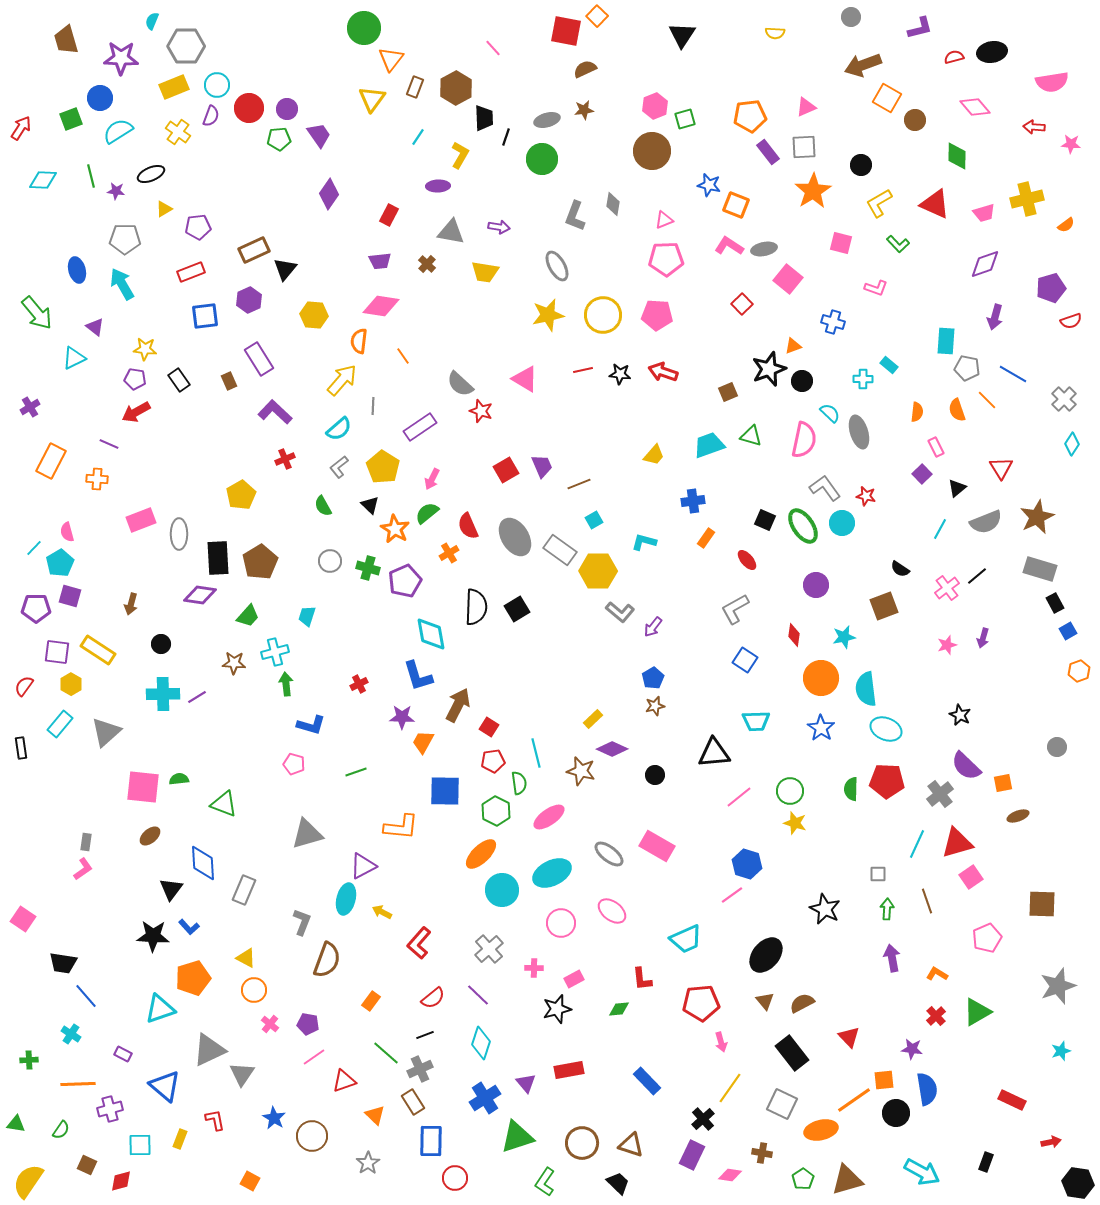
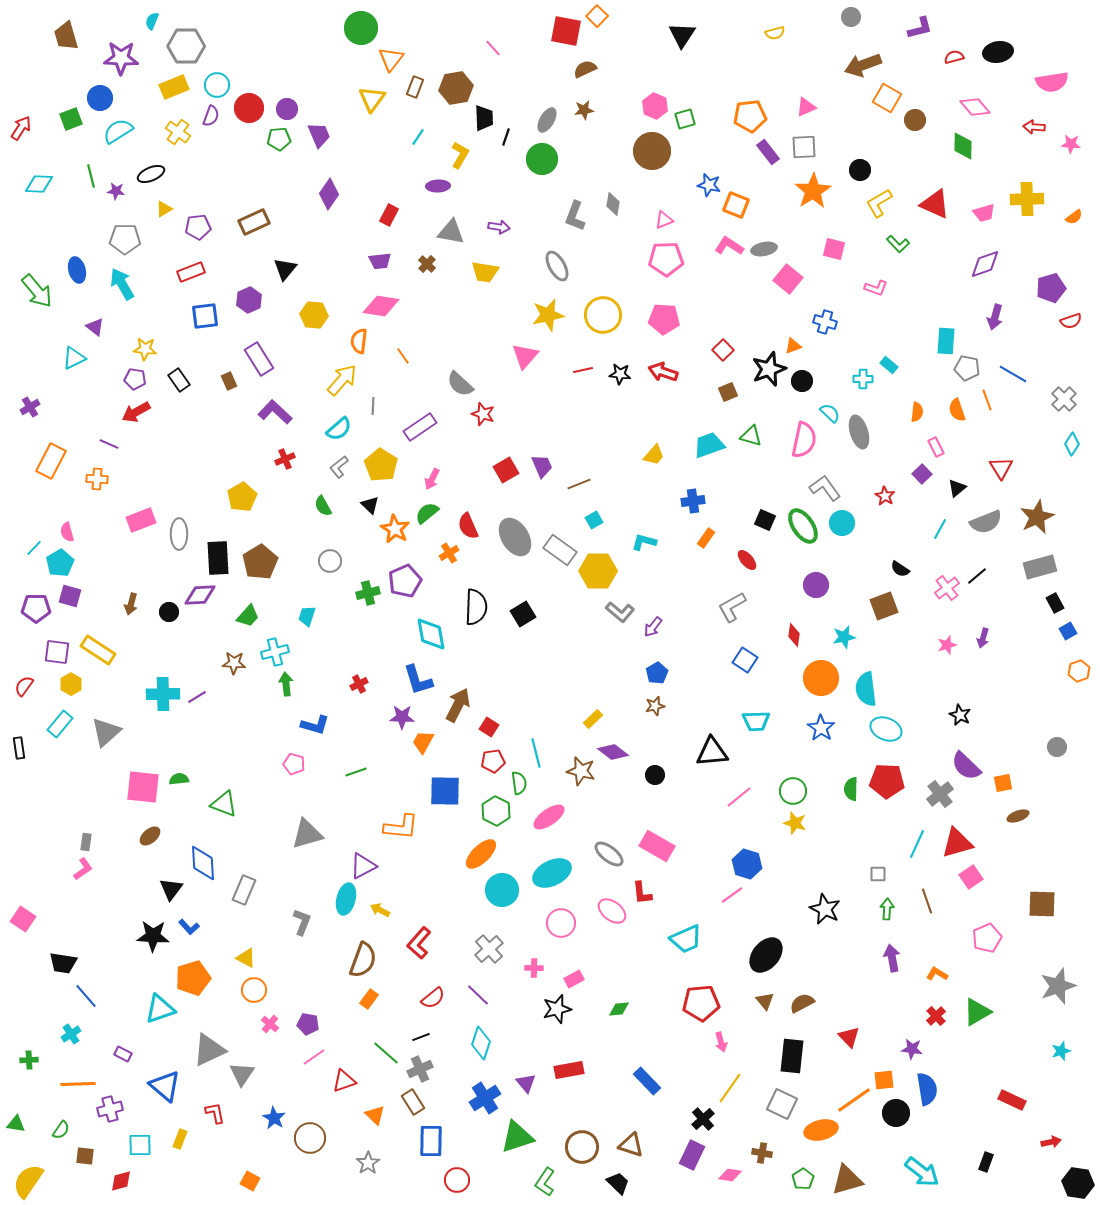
green circle at (364, 28): moved 3 px left
yellow semicircle at (775, 33): rotated 18 degrees counterclockwise
brown trapezoid at (66, 40): moved 4 px up
black ellipse at (992, 52): moved 6 px right
brown hexagon at (456, 88): rotated 20 degrees clockwise
pink hexagon at (655, 106): rotated 15 degrees counterclockwise
gray ellipse at (547, 120): rotated 45 degrees counterclockwise
purple trapezoid at (319, 135): rotated 12 degrees clockwise
green diamond at (957, 156): moved 6 px right, 10 px up
black circle at (861, 165): moved 1 px left, 5 px down
cyan diamond at (43, 180): moved 4 px left, 4 px down
yellow cross at (1027, 199): rotated 12 degrees clockwise
orange semicircle at (1066, 225): moved 8 px right, 8 px up
pink square at (841, 243): moved 7 px left, 6 px down
brown rectangle at (254, 250): moved 28 px up
red square at (742, 304): moved 19 px left, 46 px down
green arrow at (37, 313): moved 22 px up
pink pentagon at (657, 315): moved 7 px right, 4 px down
blue cross at (833, 322): moved 8 px left
pink triangle at (525, 379): moved 23 px up; rotated 40 degrees clockwise
orange line at (987, 400): rotated 25 degrees clockwise
red star at (481, 411): moved 2 px right, 3 px down
yellow pentagon at (383, 467): moved 2 px left, 2 px up
yellow pentagon at (241, 495): moved 1 px right, 2 px down
red star at (866, 496): moved 19 px right; rotated 18 degrees clockwise
green cross at (368, 568): moved 25 px down; rotated 30 degrees counterclockwise
gray rectangle at (1040, 569): moved 2 px up; rotated 32 degrees counterclockwise
purple diamond at (200, 595): rotated 12 degrees counterclockwise
black square at (517, 609): moved 6 px right, 5 px down
gray L-shape at (735, 609): moved 3 px left, 2 px up
black circle at (161, 644): moved 8 px right, 32 px up
blue L-shape at (418, 676): moved 4 px down
blue pentagon at (653, 678): moved 4 px right, 5 px up
blue L-shape at (311, 725): moved 4 px right
black rectangle at (21, 748): moved 2 px left
purple diamond at (612, 749): moved 1 px right, 3 px down; rotated 12 degrees clockwise
black triangle at (714, 753): moved 2 px left, 1 px up
green circle at (790, 791): moved 3 px right
yellow arrow at (382, 912): moved 2 px left, 2 px up
brown semicircle at (327, 960): moved 36 px right
red L-shape at (642, 979): moved 86 px up
orange rectangle at (371, 1001): moved 2 px left, 2 px up
cyan cross at (71, 1034): rotated 24 degrees clockwise
black line at (425, 1035): moved 4 px left, 2 px down
black rectangle at (792, 1053): moved 3 px down; rotated 44 degrees clockwise
red L-shape at (215, 1120): moved 7 px up
brown circle at (312, 1136): moved 2 px left, 2 px down
brown circle at (582, 1143): moved 4 px down
brown square at (87, 1165): moved 2 px left, 9 px up; rotated 18 degrees counterclockwise
cyan arrow at (922, 1172): rotated 9 degrees clockwise
red circle at (455, 1178): moved 2 px right, 2 px down
